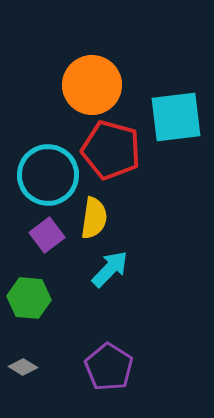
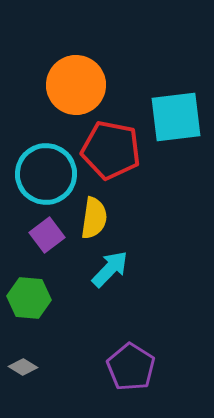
orange circle: moved 16 px left
red pentagon: rotated 4 degrees counterclockwise
cyan circle: moved 2 px left, 1 px up
purple pentagon: moved 22 px right
